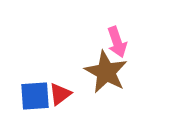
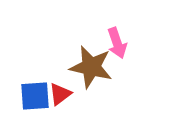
pink arrow: moved 1 px down
brown star: moved 15 px left, 5 px up; rotated 15 degrees counterclockwise
